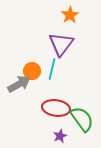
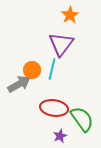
orange circle: moved 1 px up
red ellipse: moved 2 px left
